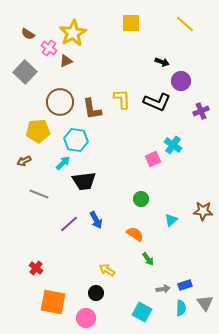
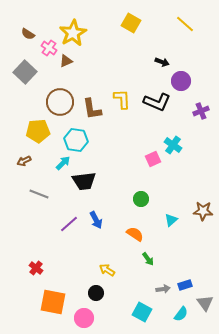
yellow square: rotated 30 degrees clockwise
cyan semicircle: moved 6 px down; rotated 35 degrees clockwise
pink circle: moved 2 px left
